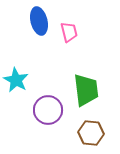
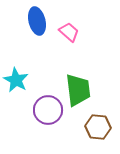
blue ellipse: moved 2 px left
pink trapezoid: rotated 35 degrees counterclockwise
green trapezoid: moved 8 px left
brown hexagon: moved 7 px right, 6 px up
